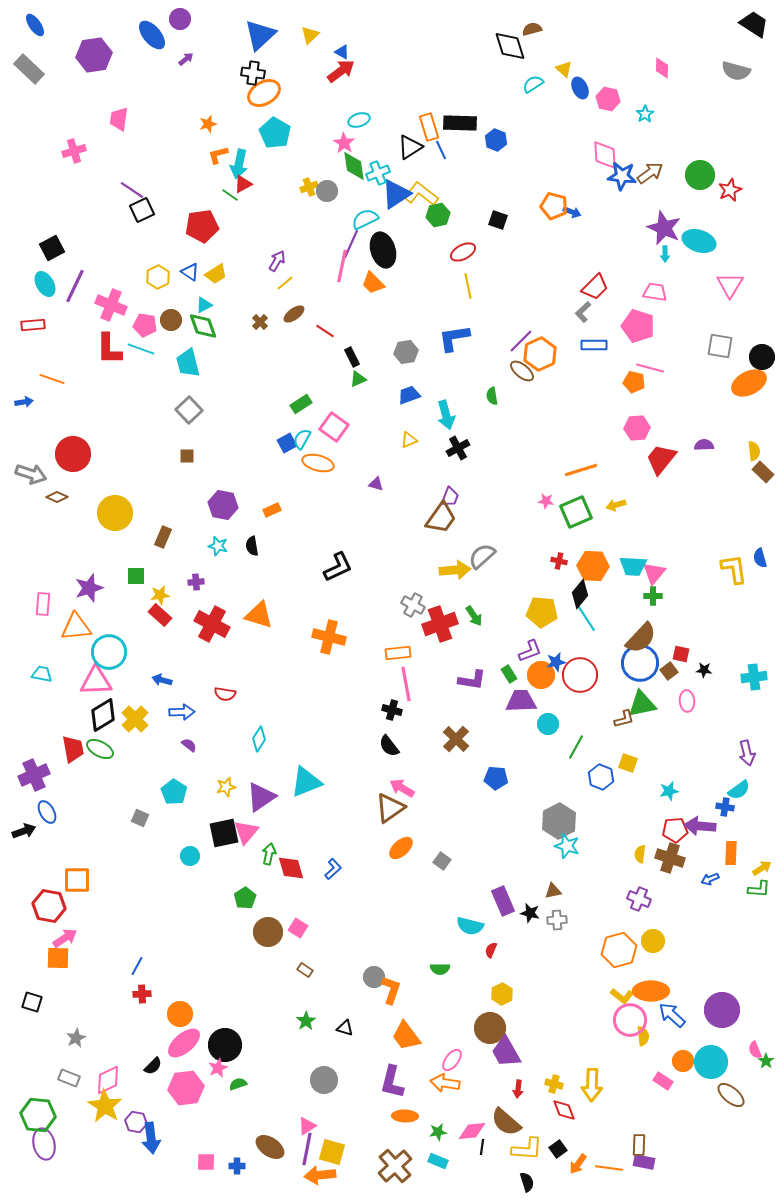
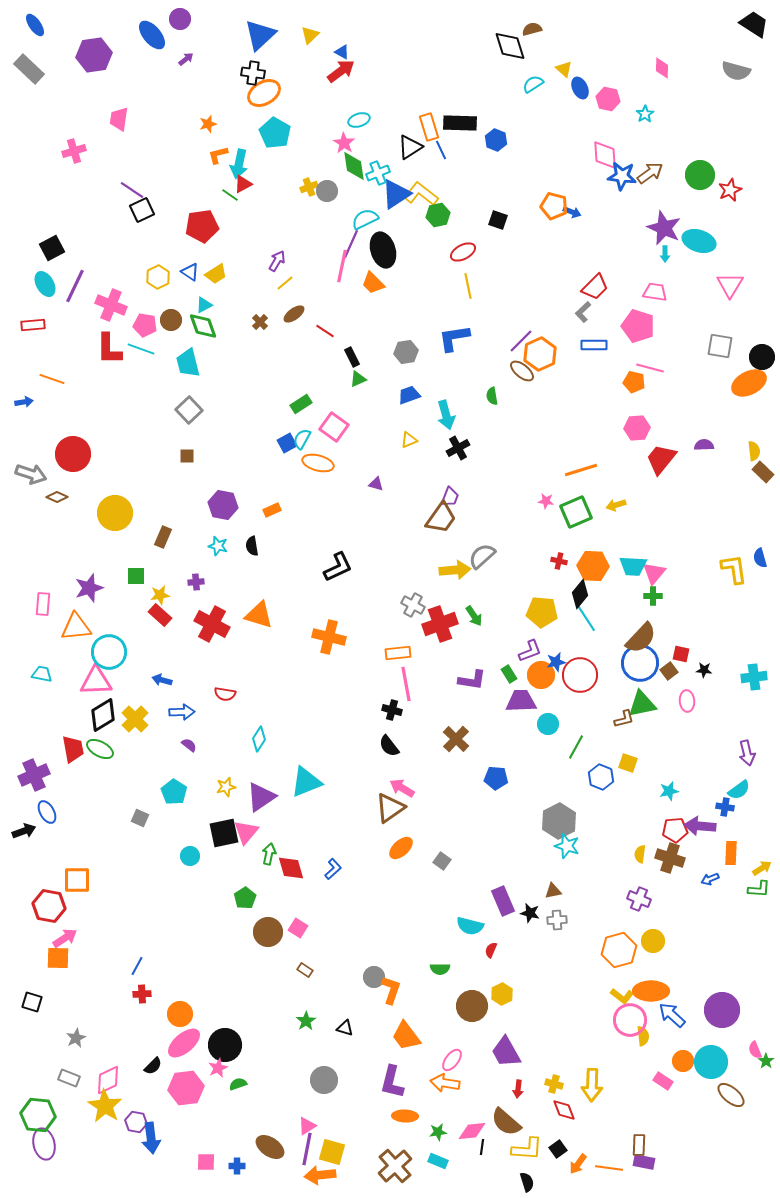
brown circle at (490, 1028): moved 18 px left, 22 px up
